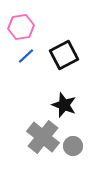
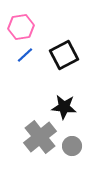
blue line: moved 1 px left, 1 px up
black star: moved 2 px down; rotated 15 degrees counterclockwise
gray cross: moved 3 px left; rotated 12 degrees clockwise
gray circle: moved 1 px left
